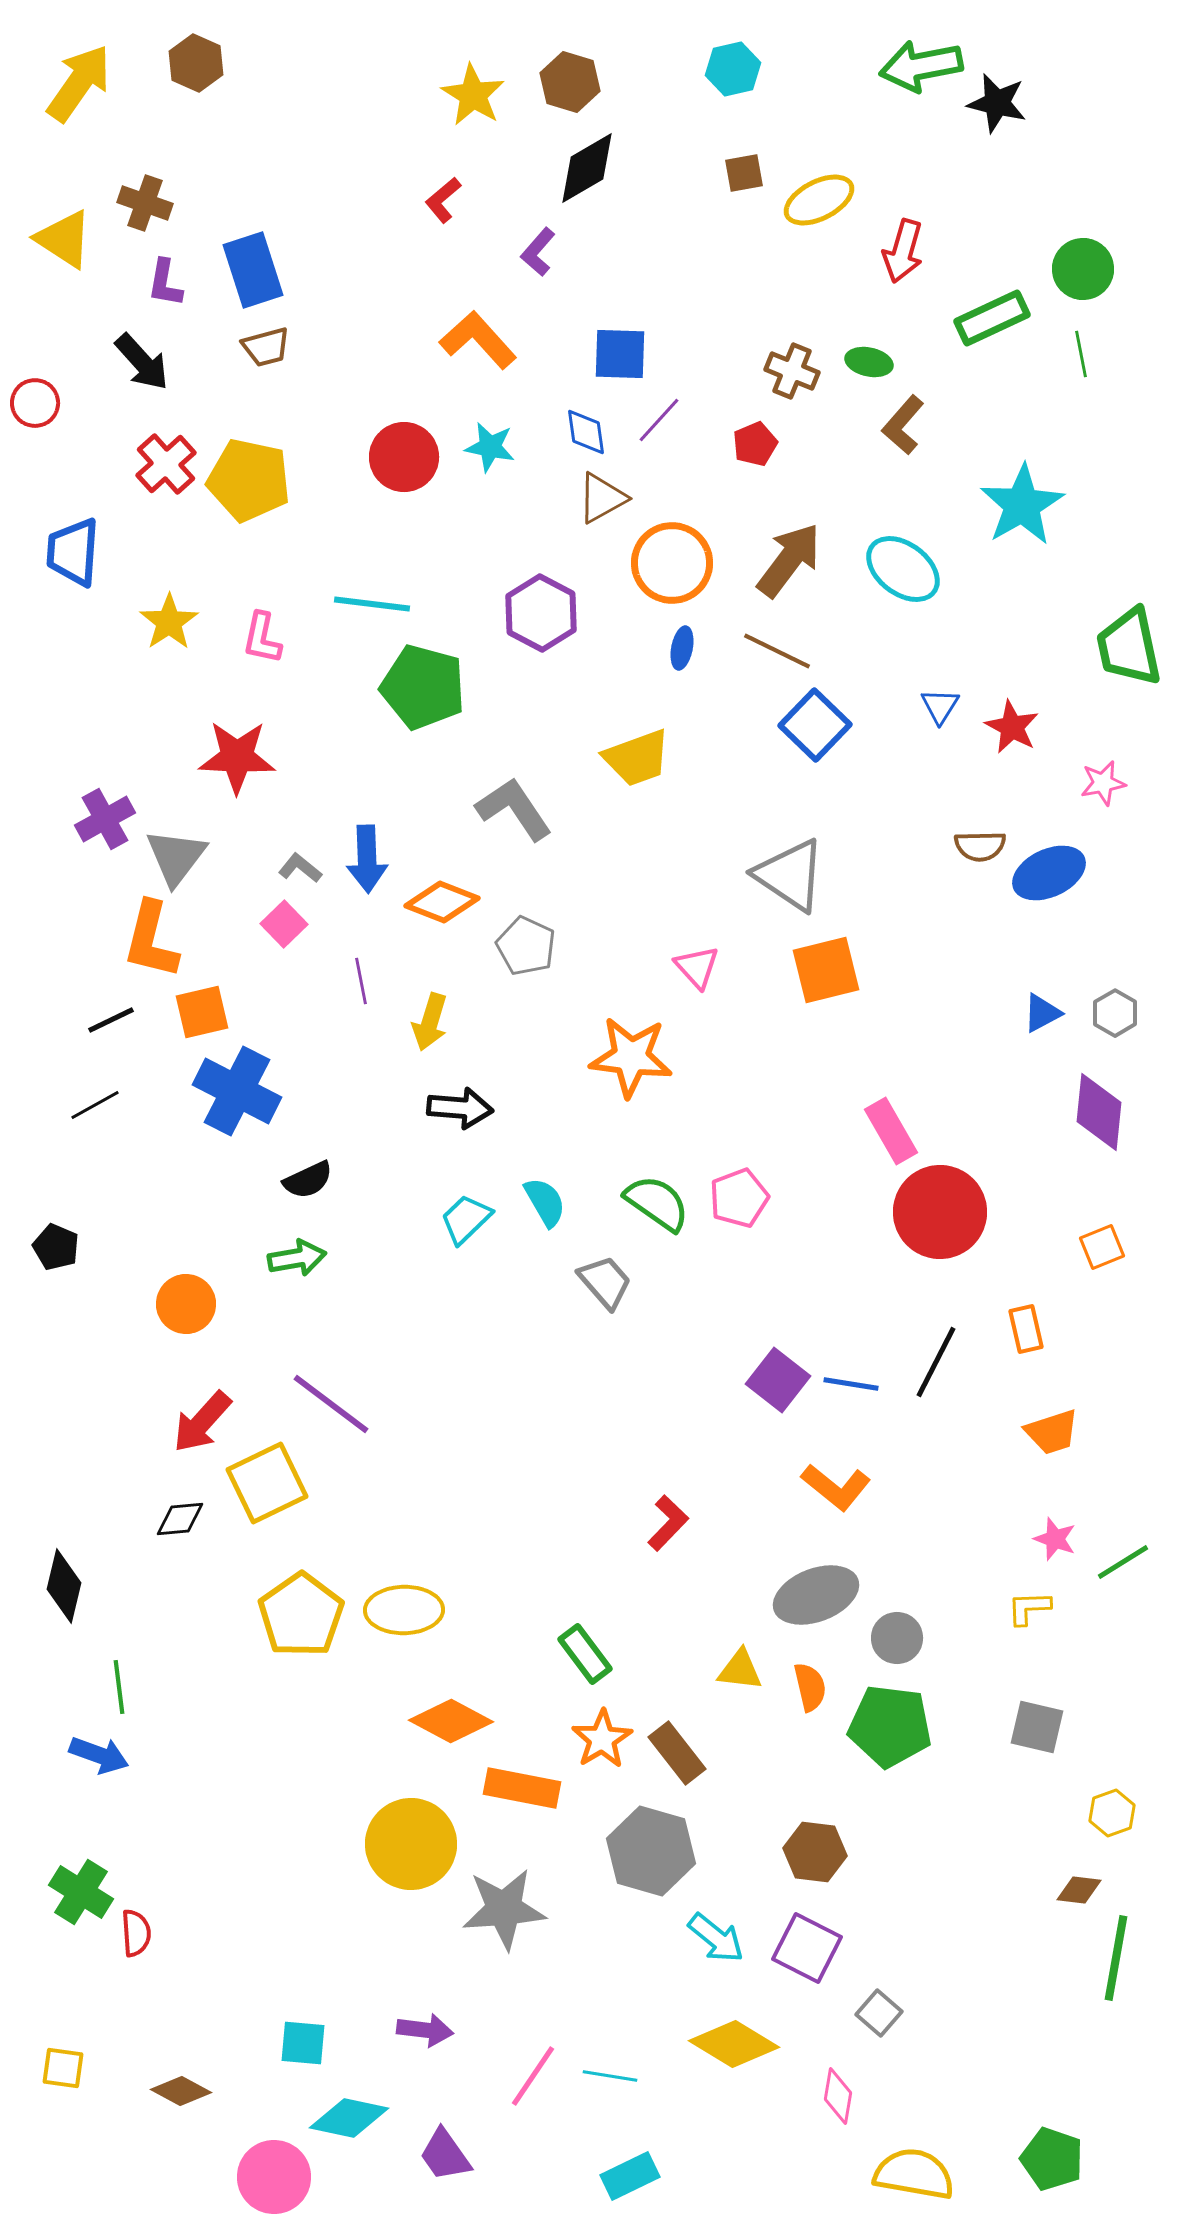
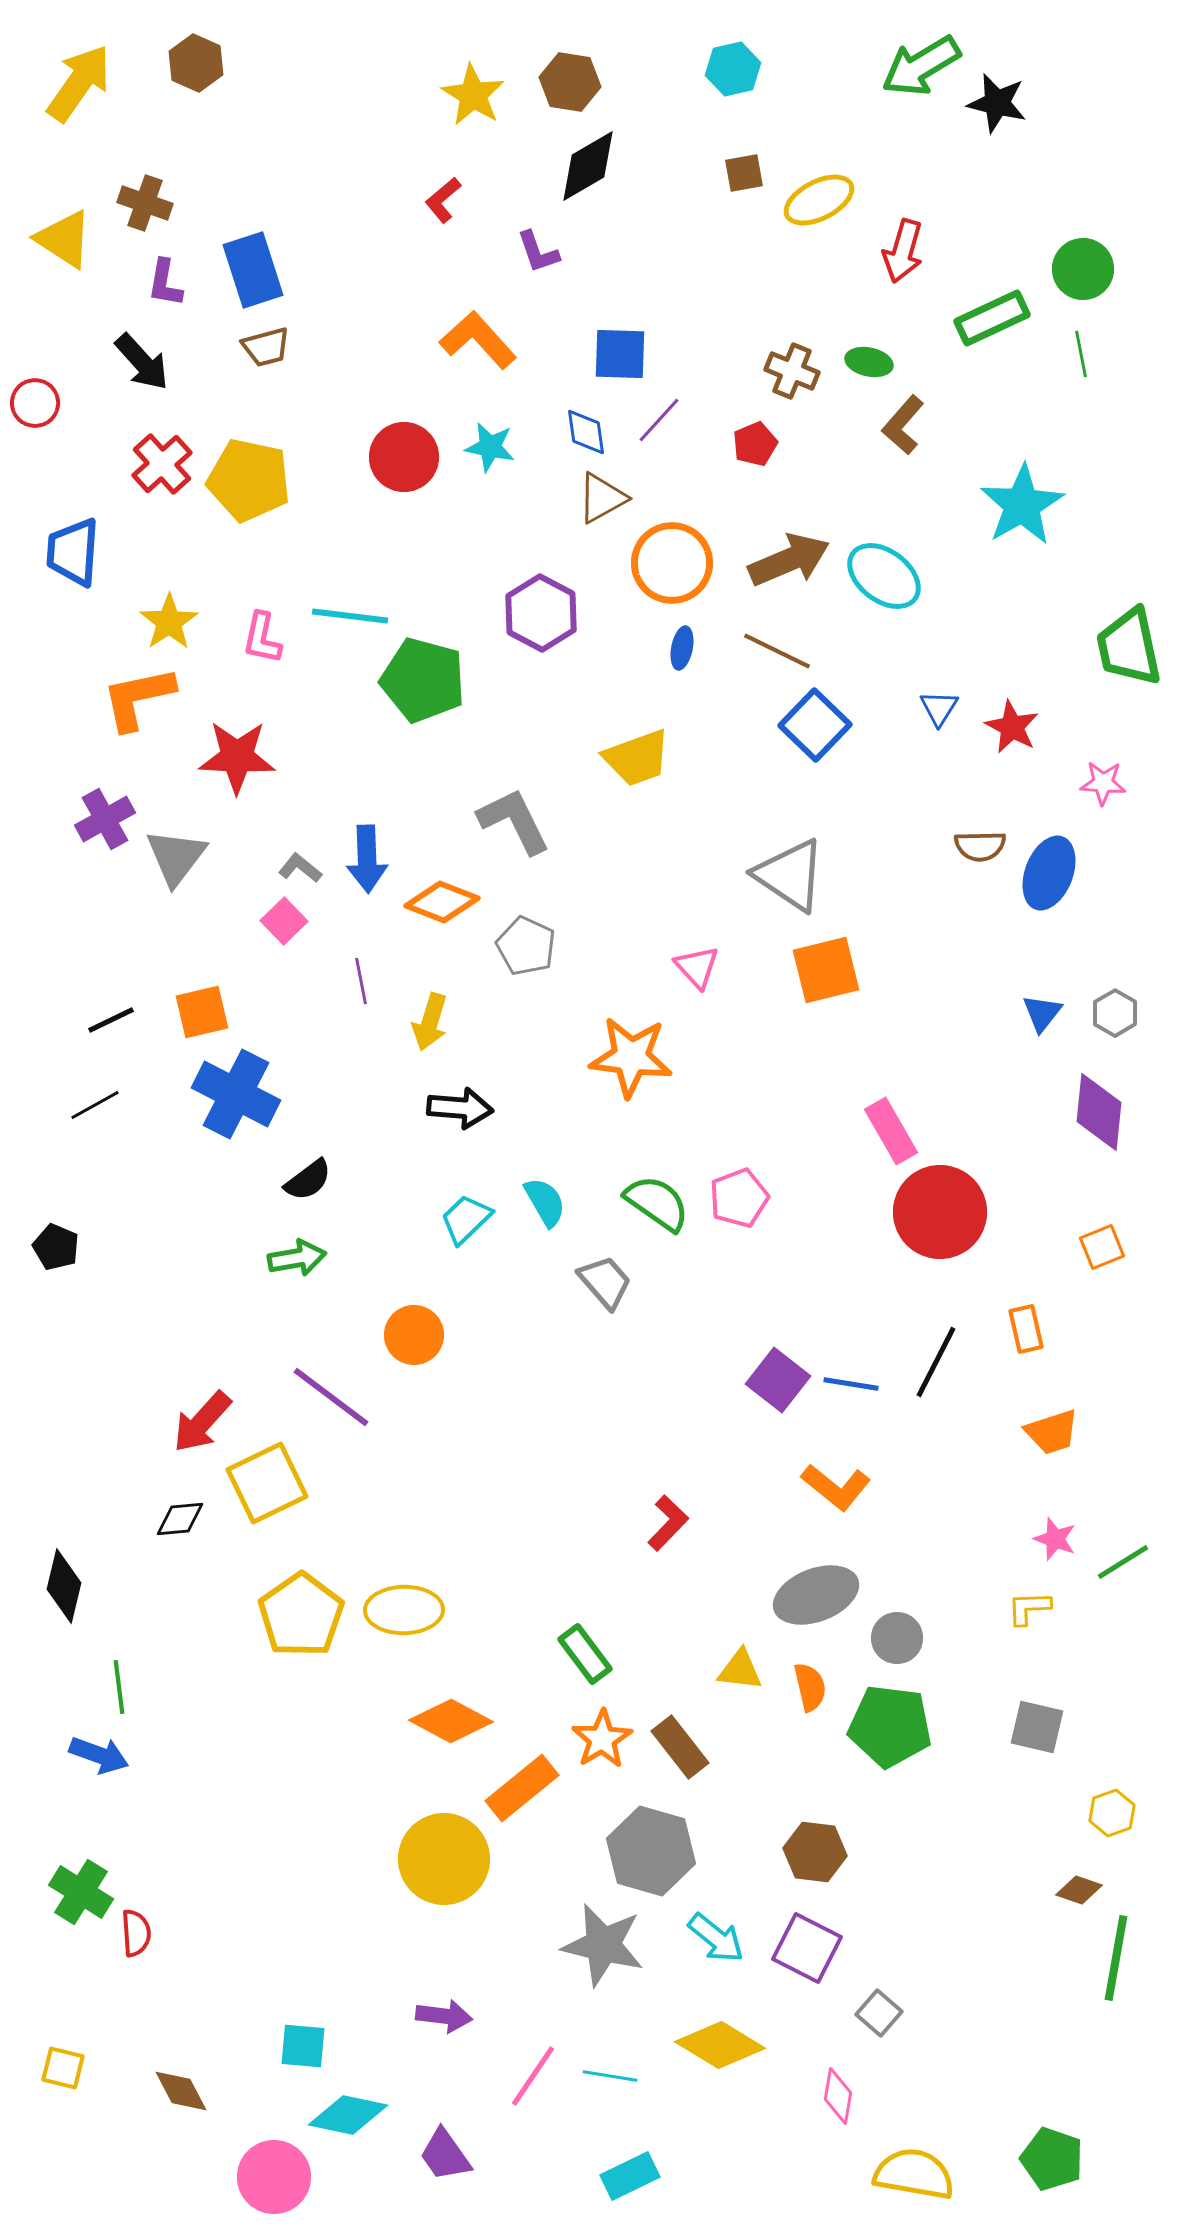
green arrow at (921, 66): rotated 20 degrees counterclockwise
brown hexagon at (570, 82): rotated 8 degrees counterclockwise
black diamond at (587, 168): moved 1 px right, 2 px up
purple L-shape at (538, 252): rotated 60 degrees counterclockwise
red cross at (166, 464): moved 4 px left
brown arrow at (789, 560): rotated 30 degrees clockwise
cyan ellipse at (903, 569): moved 19 px left, 7 px down
cyan line at (372, 604): moved 22 px left, 12 px down
green pentagon at (423, 687): moved 7 px up
blue triangle at (940, 706): moved 1 px left, 2 px down
pink star at (1103, 783): rotated 15 degrees clockwise
gray L-shape at (514, 809): moved 12 px down; rotated 8 degrees clockwise
blue ellipse at (1049, 873): rotated 44 degrees counterclockwise
pink square at (284, 924): moved 3 px up
orange L-shape at (151, 940): moved 13 px left, 242 px up; rotated 64 degrees clockwise
blue triangle at (1042, 1013): rotated 24 degrees counterclockwise
blue cross at (237, 1091): moved 1 px left, 3 px down
black semicircle at (308, 1180): rotated 12 degrees counterclockwise
orange circle at (186, 1304): moved 228 px right, 31 px down
purple line at (331, 1404): moved 7 px up
brown rectangle at (677, 1753): moved 3 px right, 6 px up
orange rectangle at (522, 1788): rotated 50 degrees counterclockwise
yellow circle at (411, 1844): moved 33 px right, 15 px down
brown diamond at (1079, 1890): rotated 12 degrees clockwise
gray star at (504, 1909): moved 99 px right, 36 px down; rotated 18 degrees clockwise
purple arrow at (425, 2030): moved 19 px right, 14 px up
cyan square at (303, 2043): moved 3 px down
yellow diamond at (734, 2044): moved 14 px left, 1 px down
yellow square at (63, 2068): rotated 6 degrees clockwise
brown diamond at (181, 2091): rotated 34 degrees clockwise
cyan diamond at (349, 2118): moved 1 px left, 3 px up
